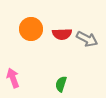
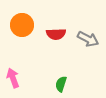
orange circle: moved 9 px left, 4 px up
red semicircle: moved 6 px left
gray arrow: moved 1 px right
